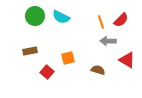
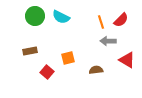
brown semicircle: moved 2 px left; rotated 24 degrees counterclockwise
